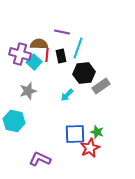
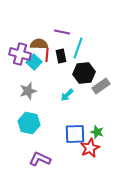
cyan hexagon: moved 15 px right, 2 px down
